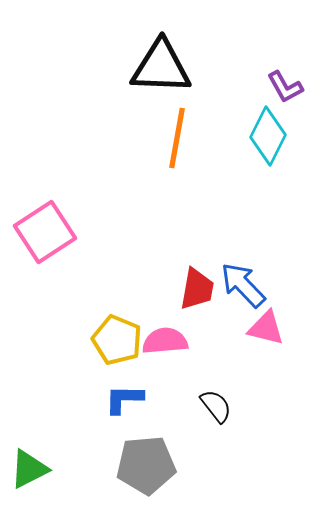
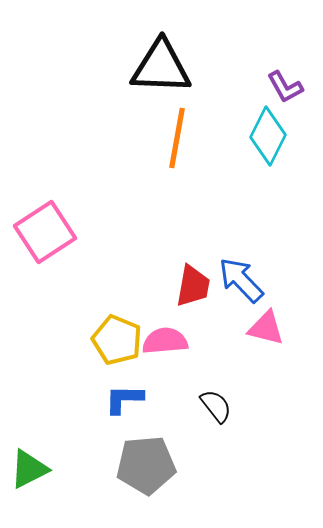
blue arrow: moved 2 px left, 5 px up
red trapezoid: moved 4 px left, 3 px up
